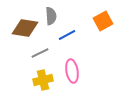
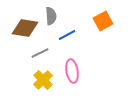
yellow cross: rotated 30 degrees counterclockwise
